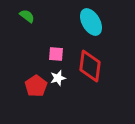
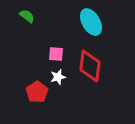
white star: moved 1 px up
red pentagon: moved 1 px right, 6 px down
